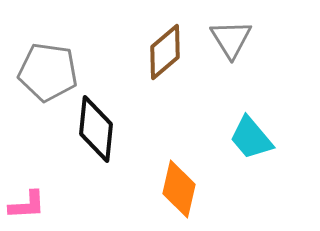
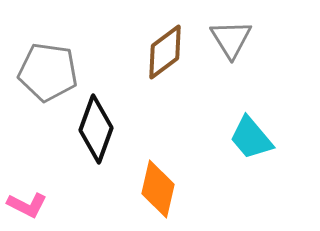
brown diamond: rotated 4 degrees clockwise
black diamond: rotated 14 degrees clockwise
orange diamond: moved 21 px left
pink L-shape: rotated 30 degrees clockwise
